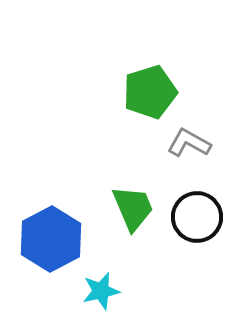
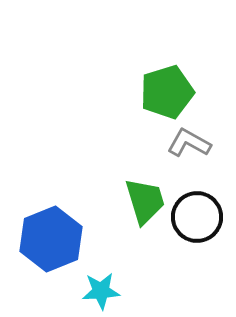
green pentagon: moved 17 px right
green trapezoid: moved 12 px right, 7 px up; rotated 6 degrees clockwise
blue hexagon: rotated 6 degrees clockwise
cyan star: rotated 9 degrees clockwise
